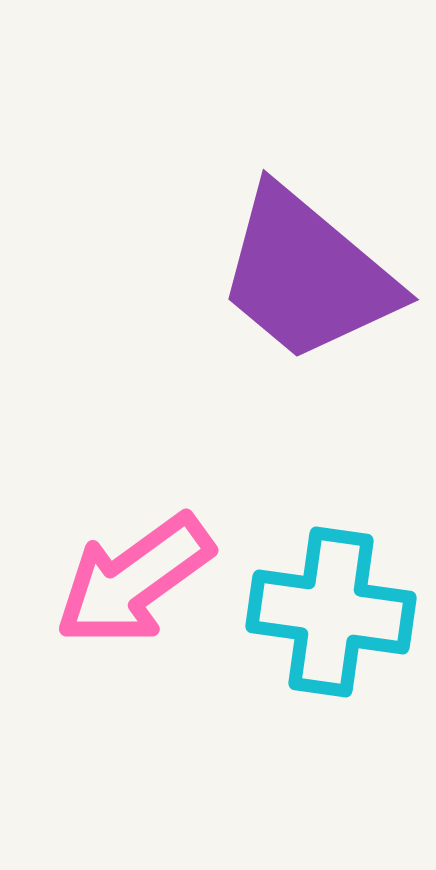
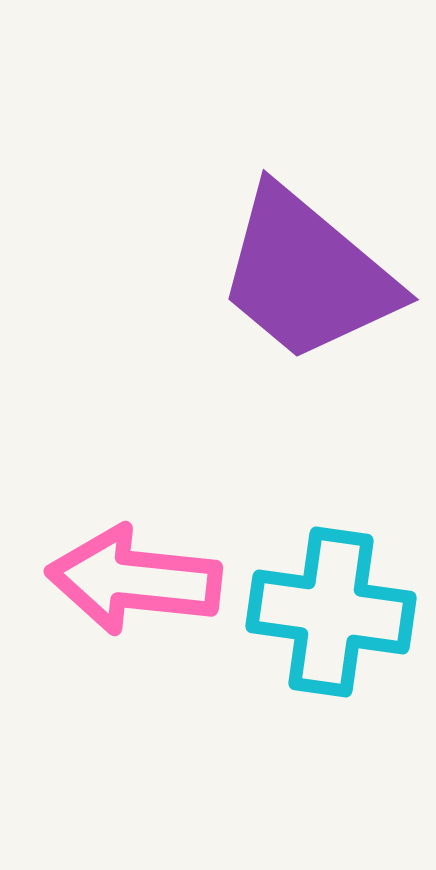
pink arrow: rotated 42 degrees clockwise
